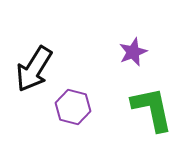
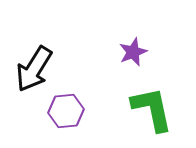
purple hexagon: moved 7 px left, 4 px down; rotated 20 degrees counterclockwise
